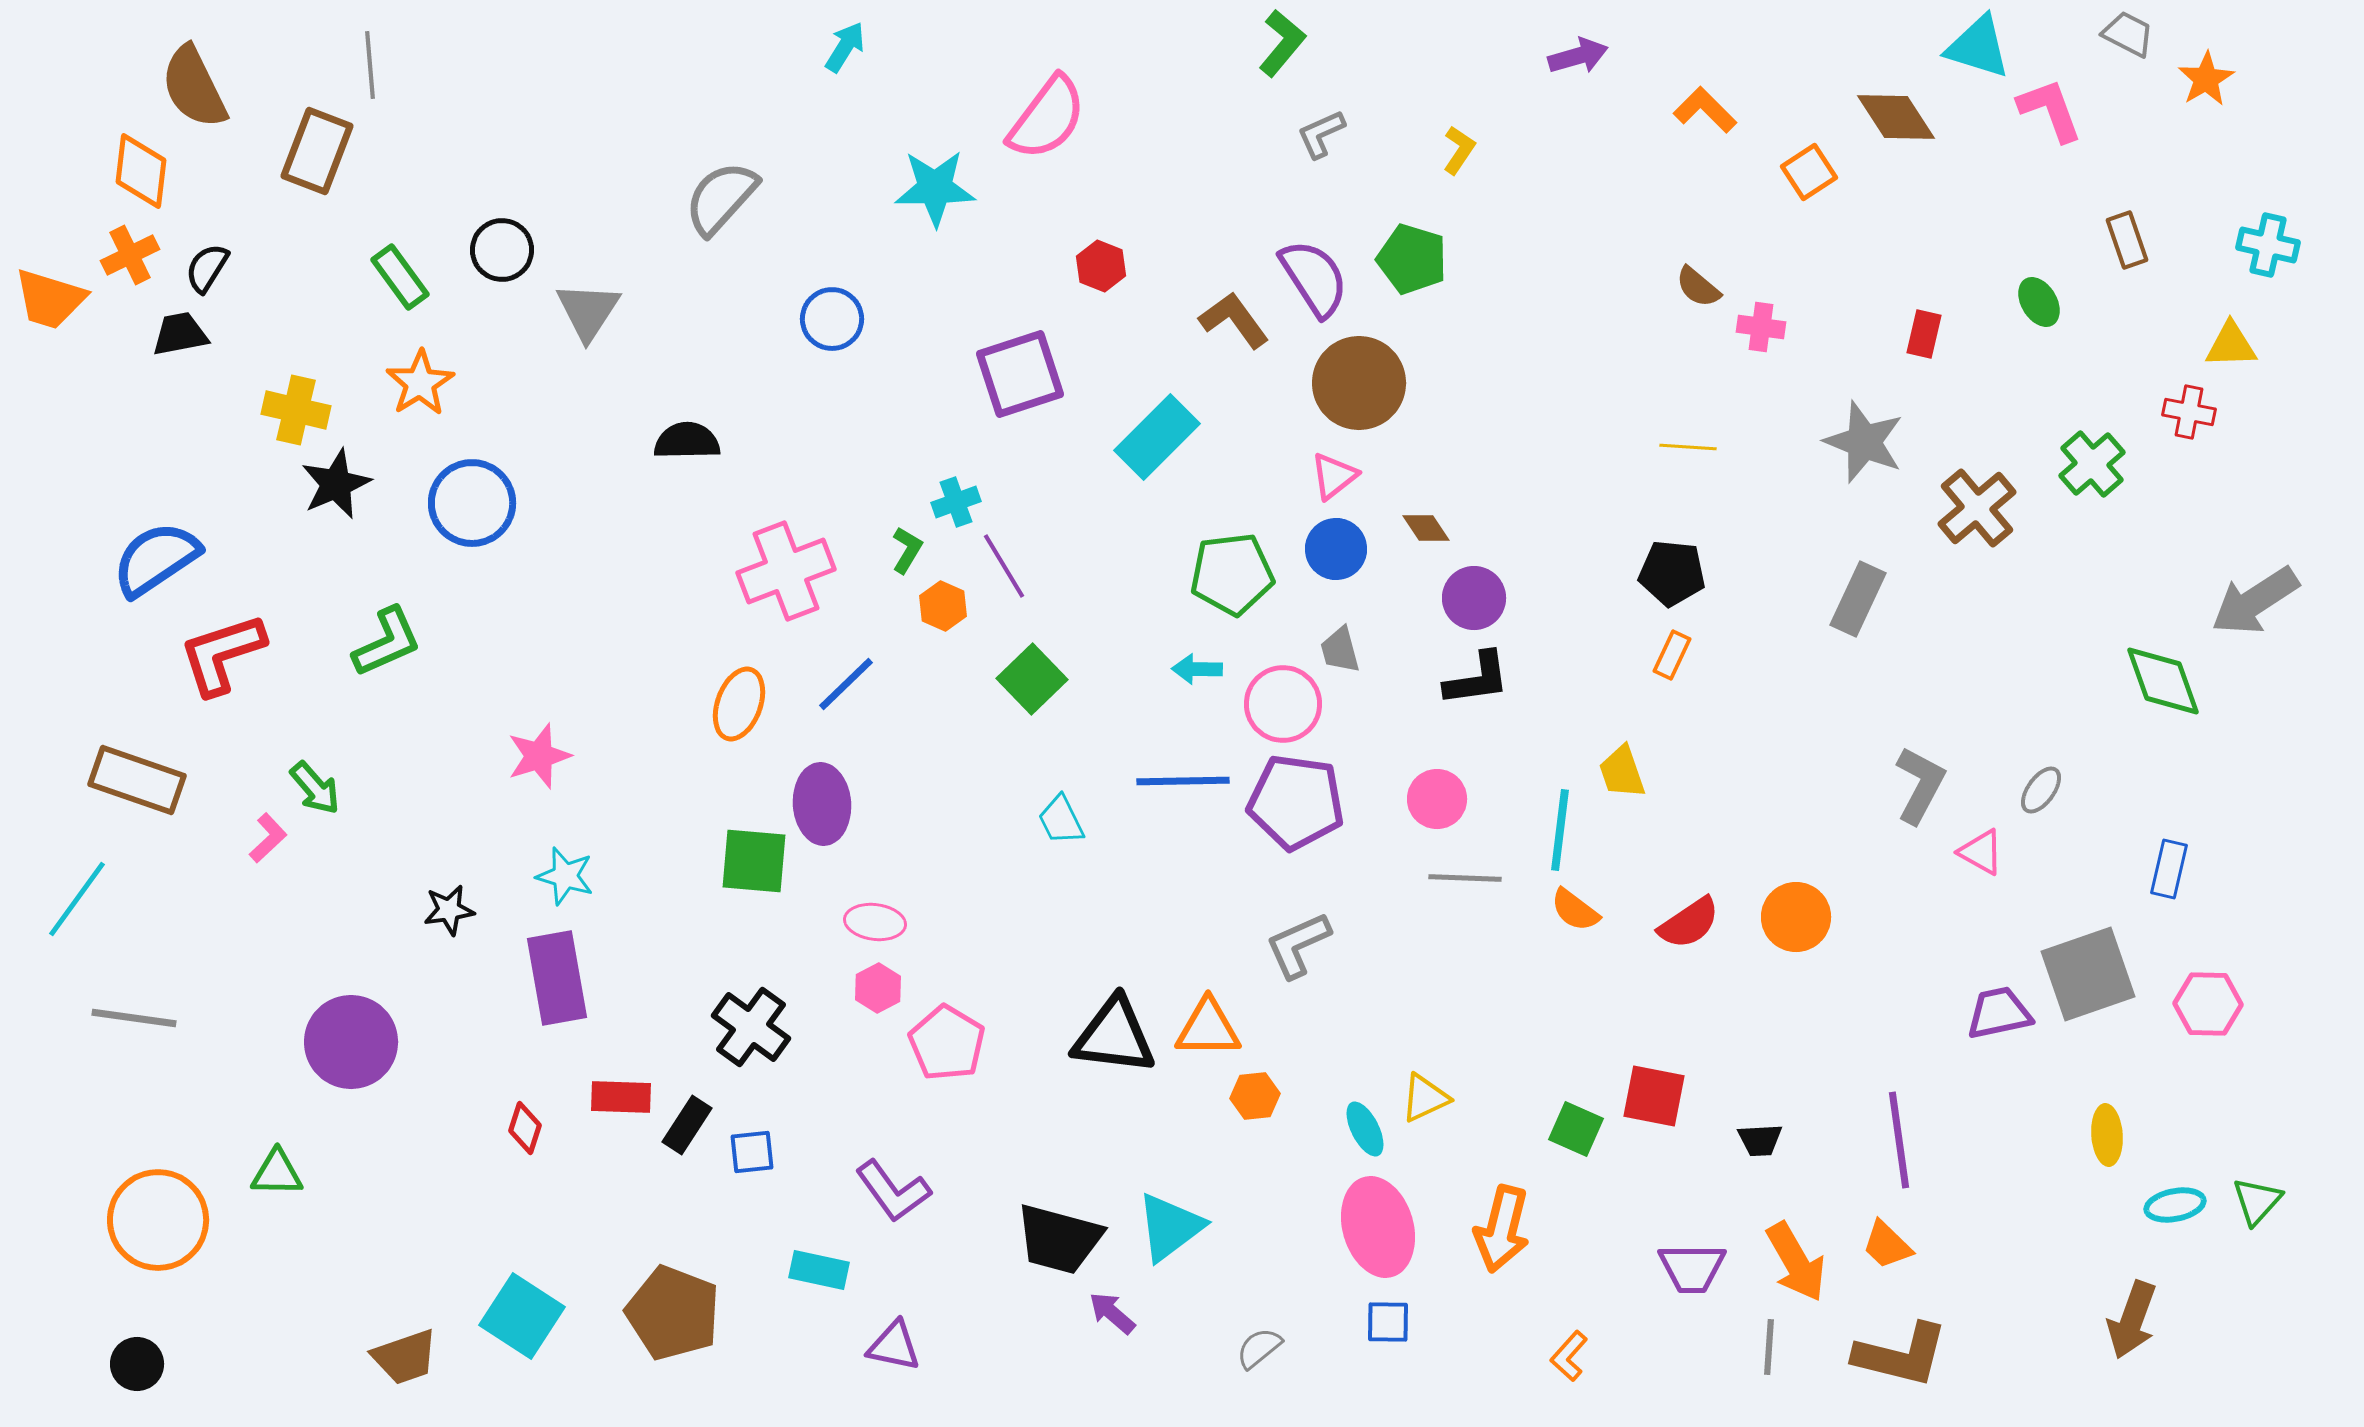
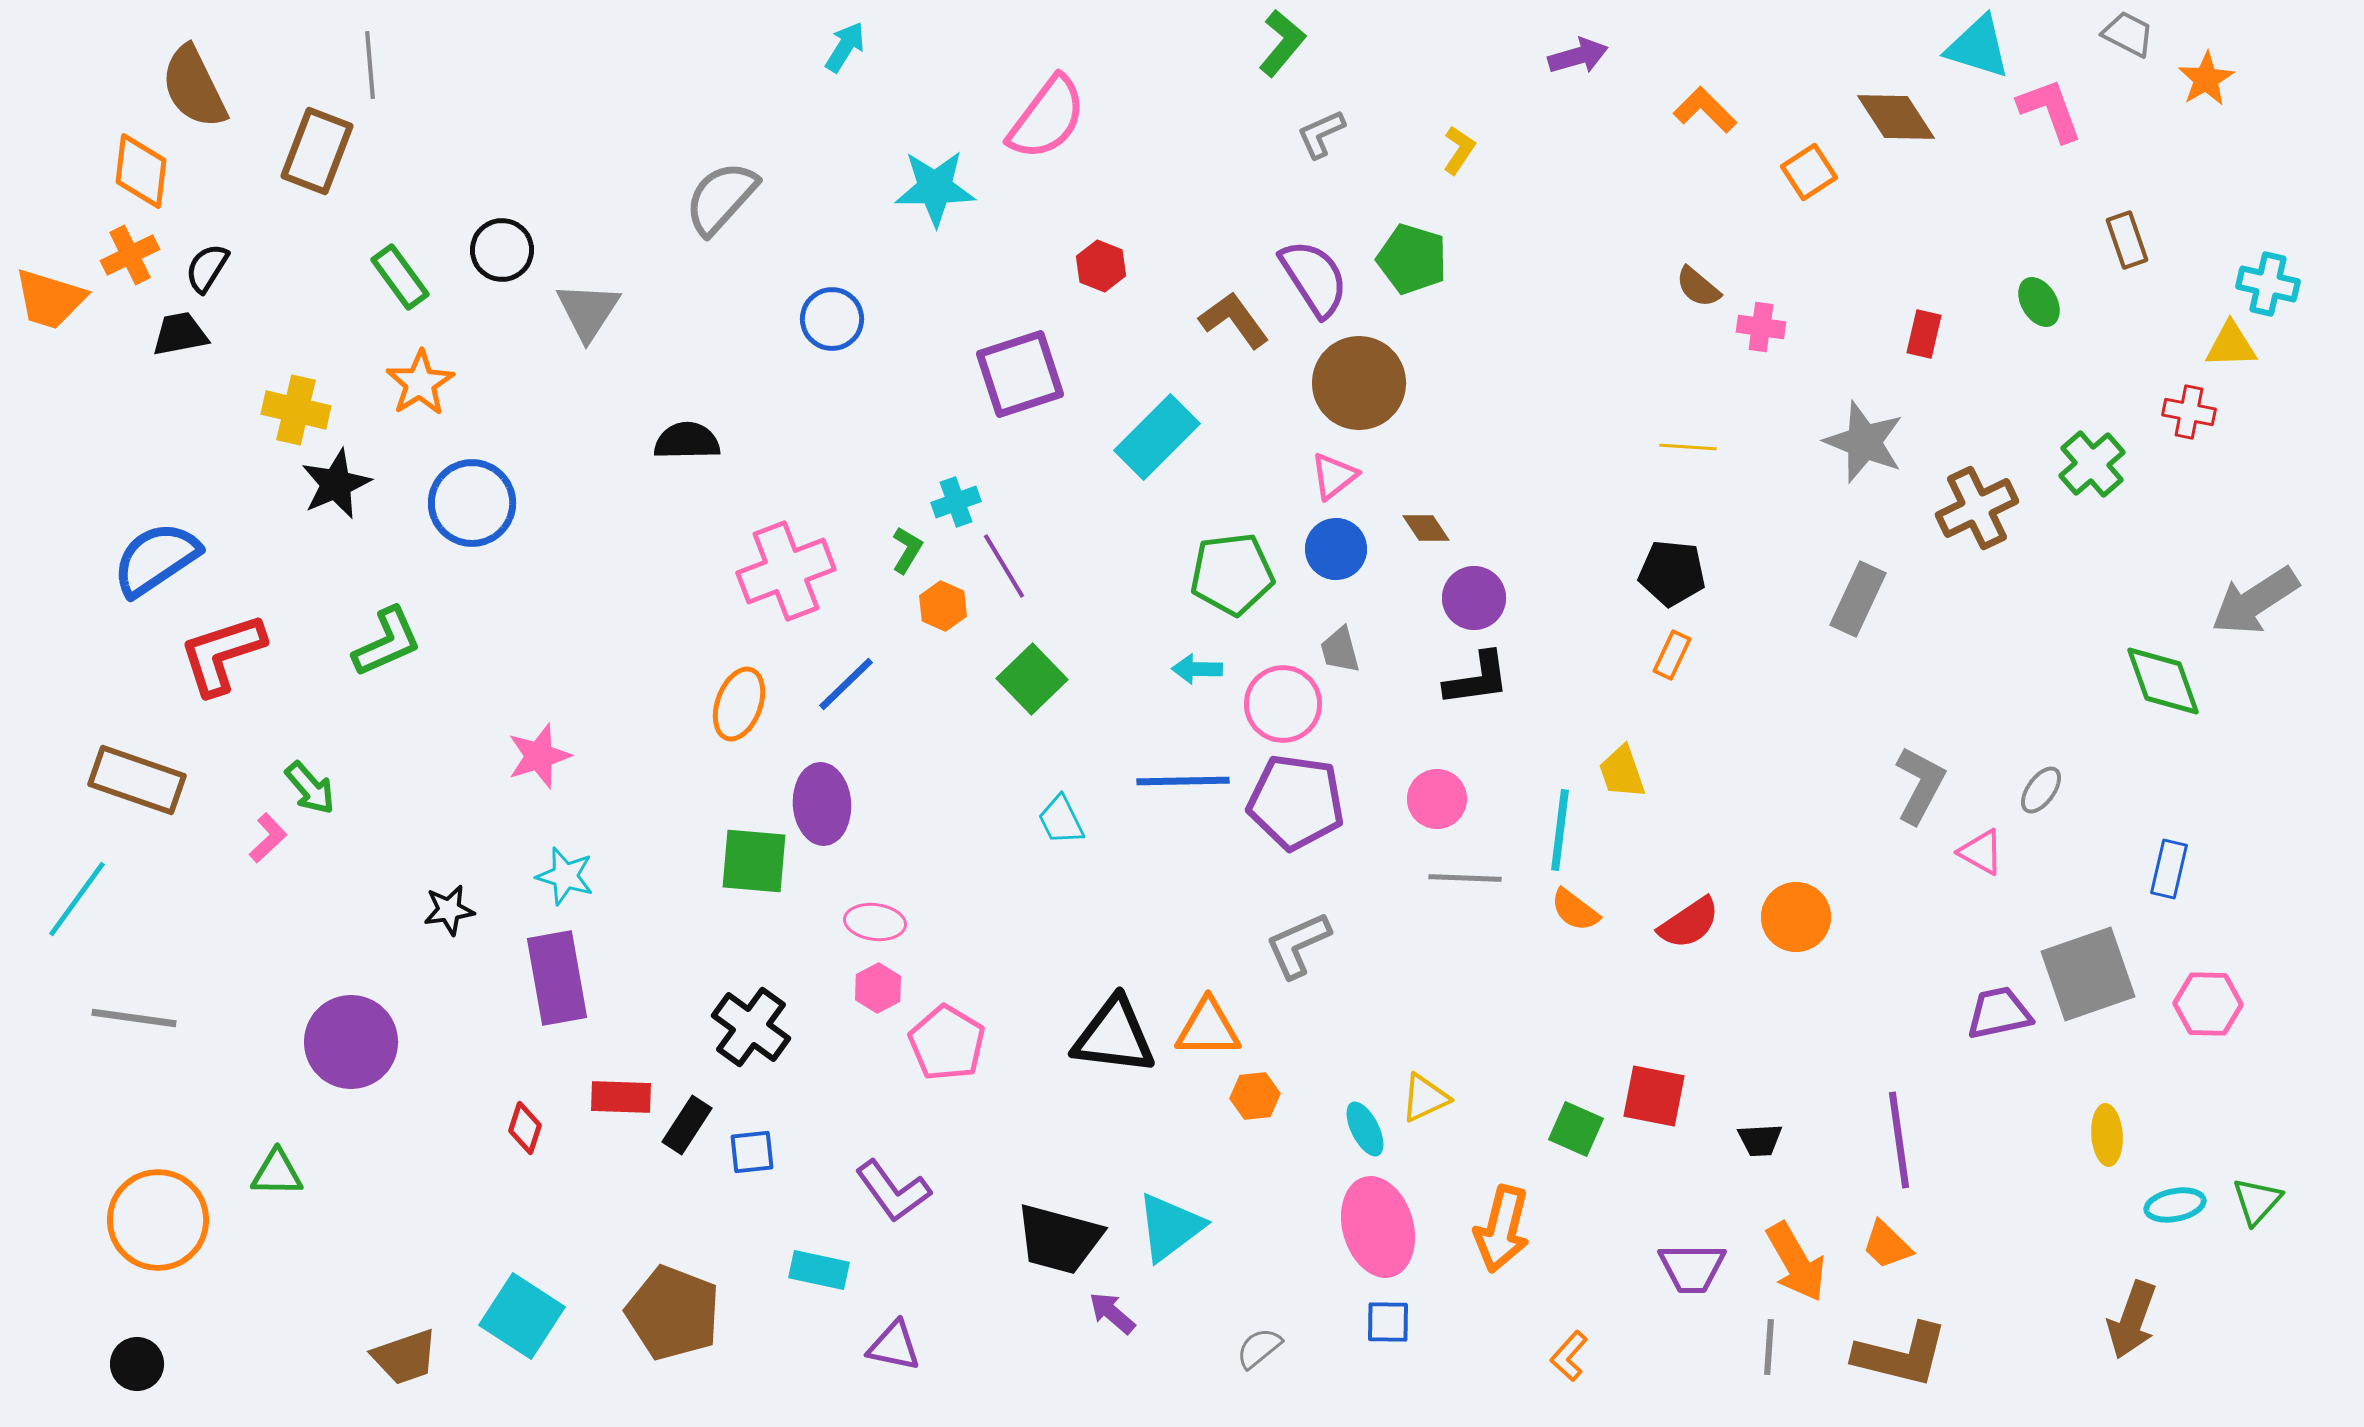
cyan cross at (2268, 245): moved 39 px down
brown cross at (1977, 508): rotated 14 degrees clockwise
green arrow at (315, 788): moved 5 px left
